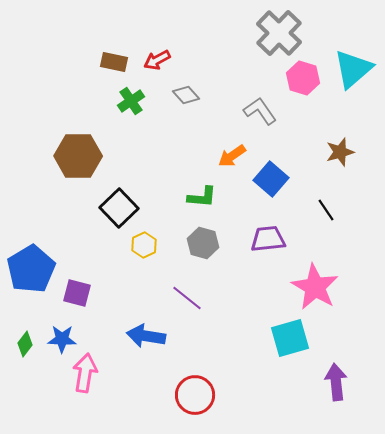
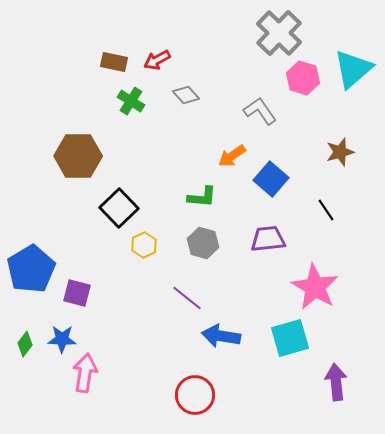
green cross: rotated 24 degrees counterclockwise
blue arrow: moved 75 px right
